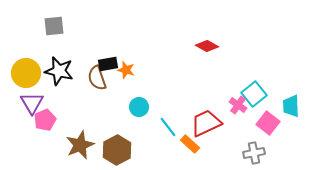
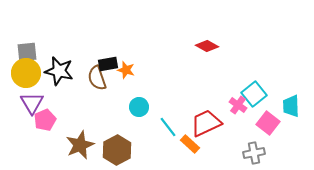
gray square: moved 27 px left, 26 px down
